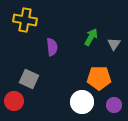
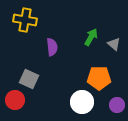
gray triangle: rotated 24 degrees counterclockwise
red circle: moved 1 px right, 1 px up
purple circle: moved 3 px right
